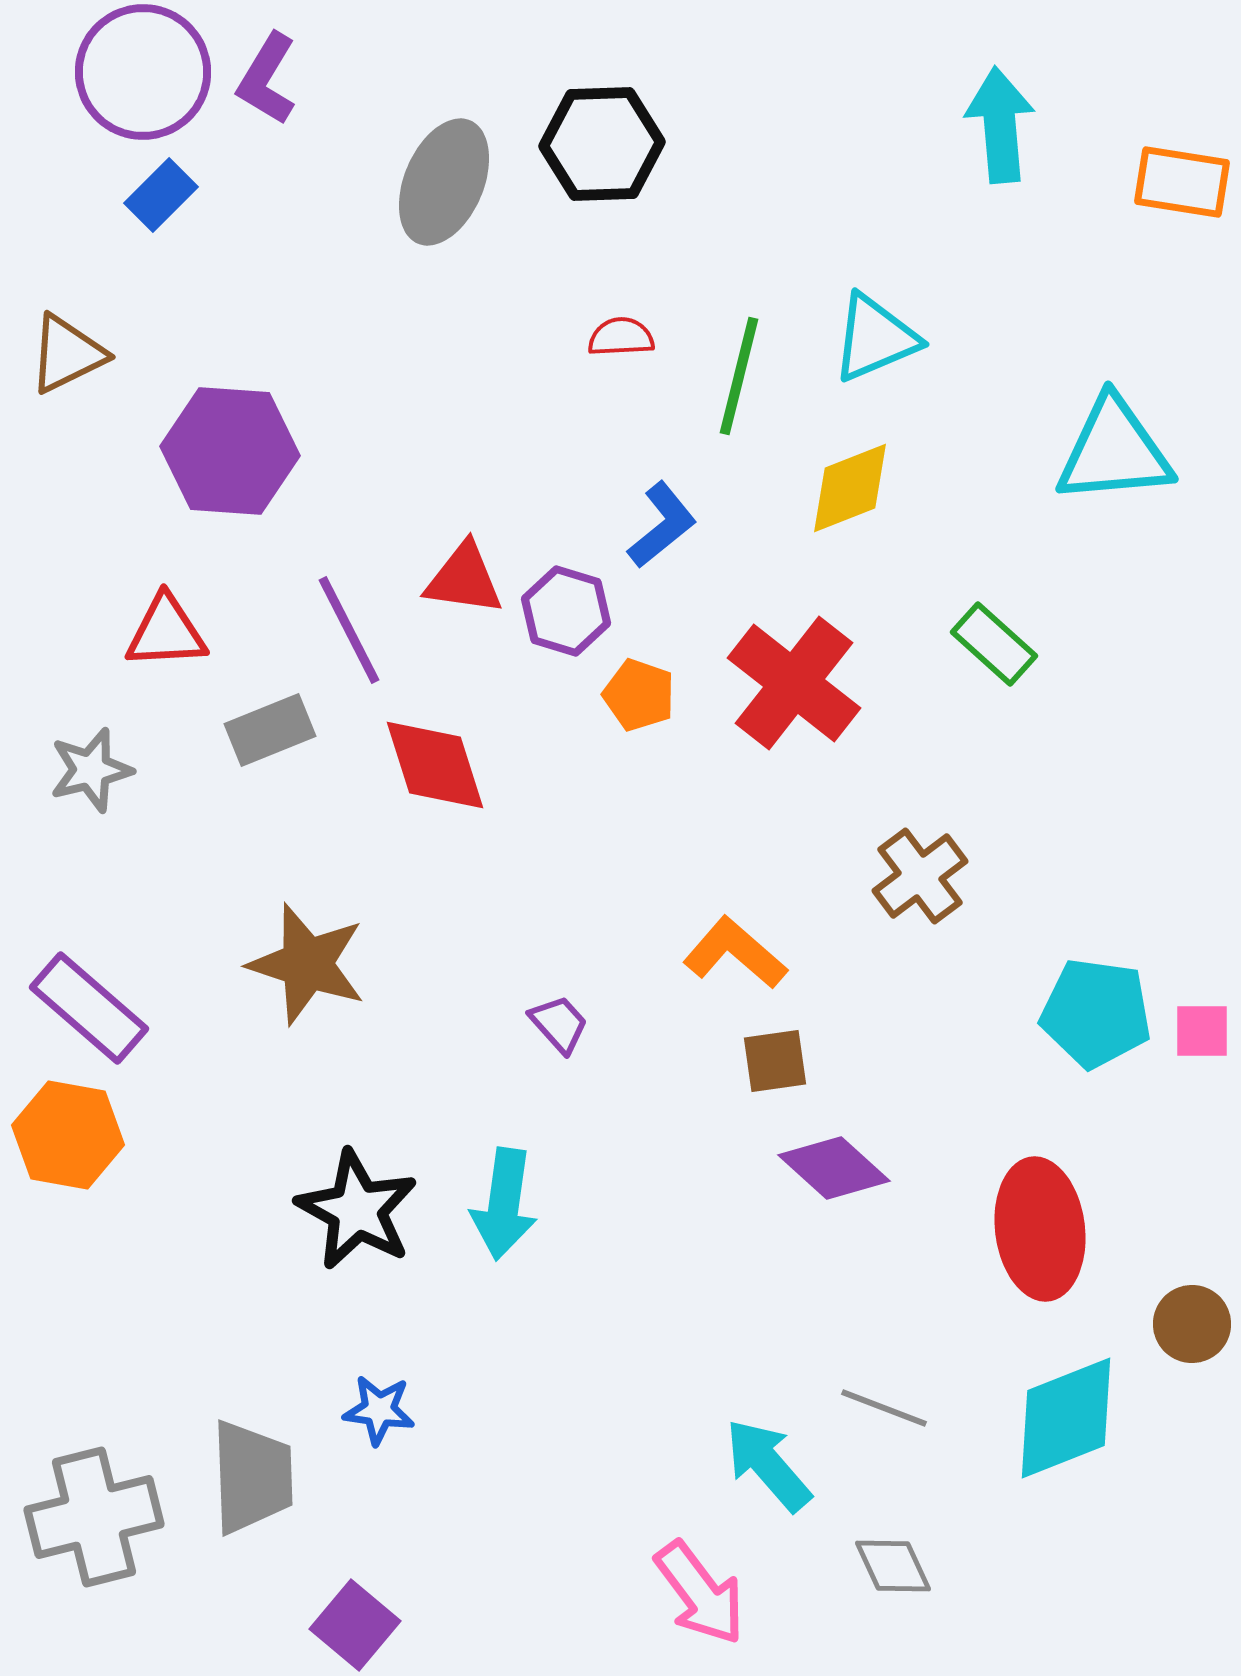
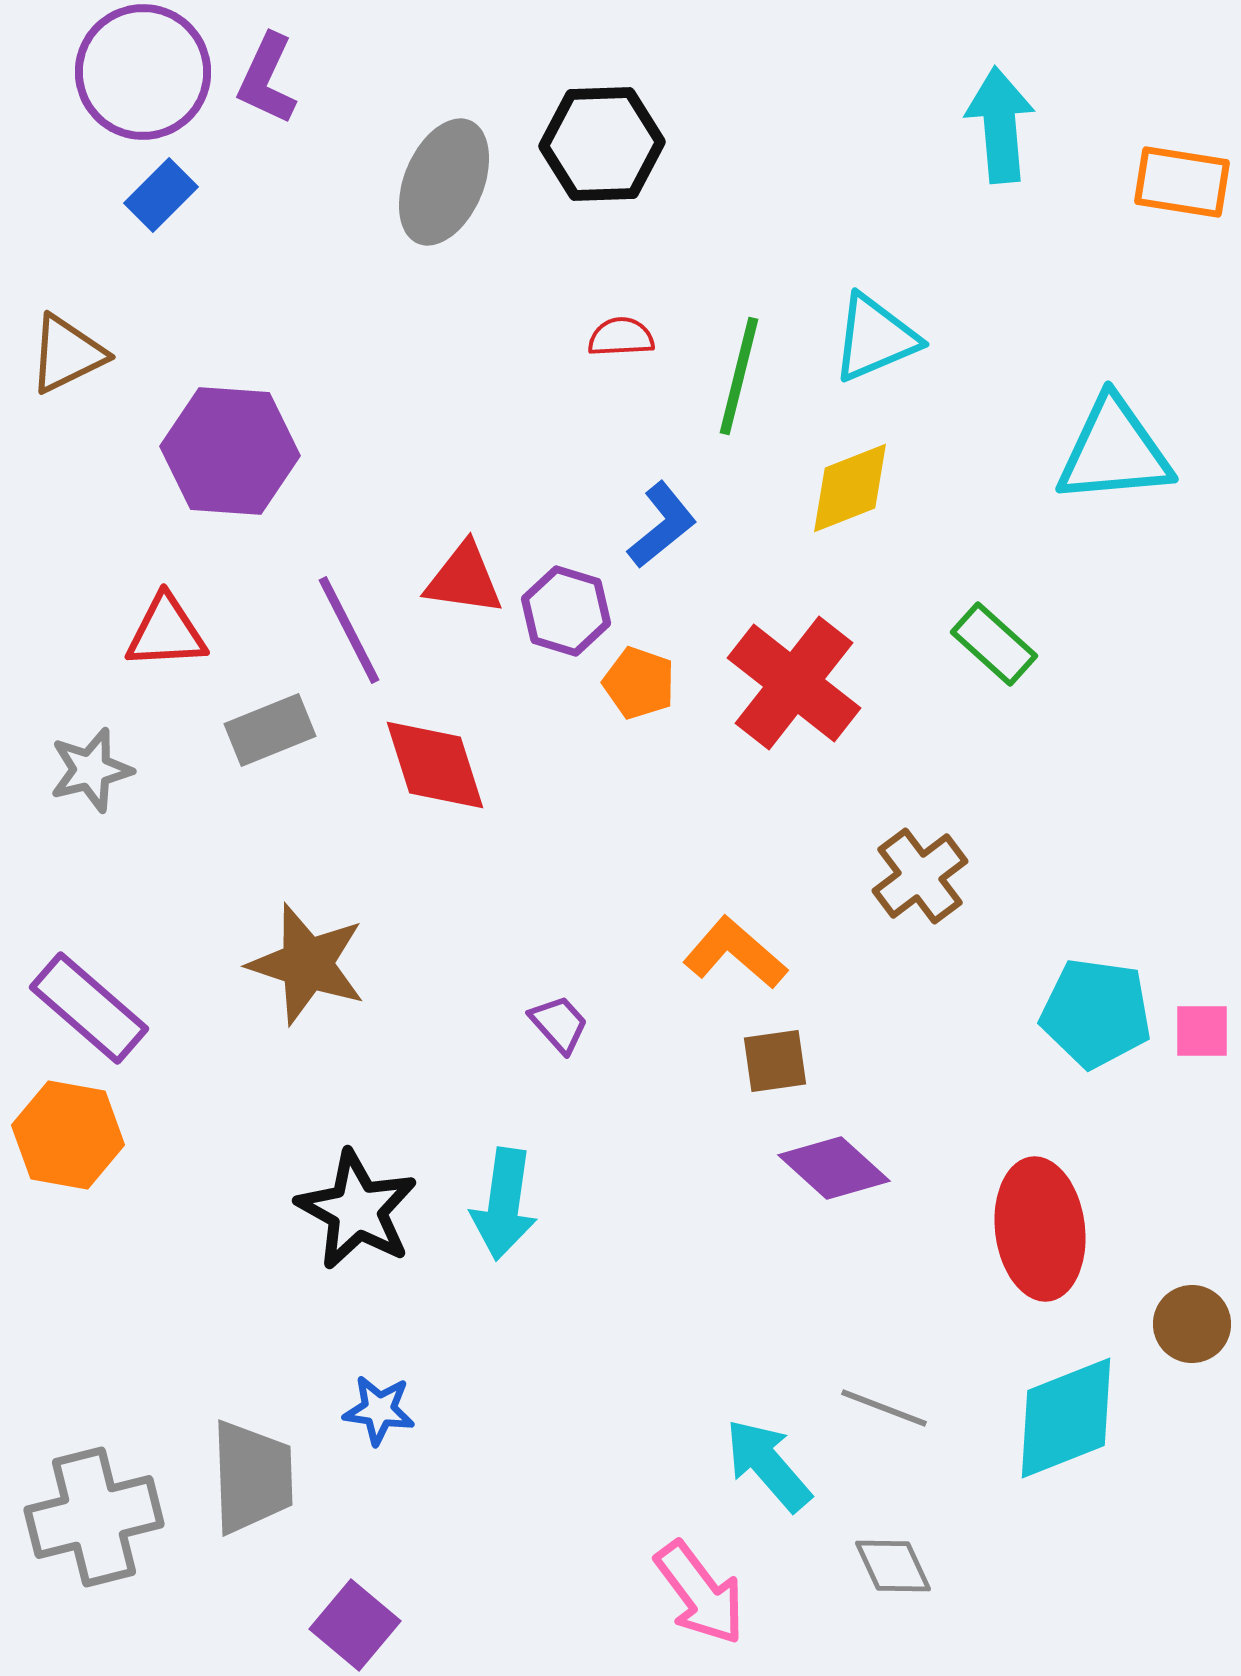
purple L-shape at (267, 79): rotated 6 degrees counterclockwise
orange pentagon at (639, 695): moved 12 px up
